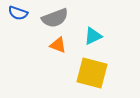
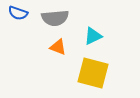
gray semicircle: rotated 16 degrees clockwise
orange triangle: moved 2 px down
yellow square: moved 1 px right
